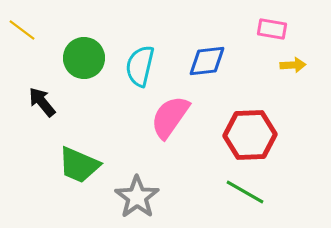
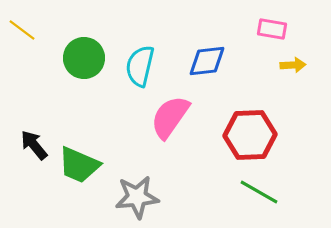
black arrow: moved 8 px left, 43 px down
green line: moved 14 px right
gray star: rotated 30 degrees clockwise
